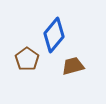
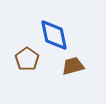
blue diamond: rotated 52 degrees counterclockwise
